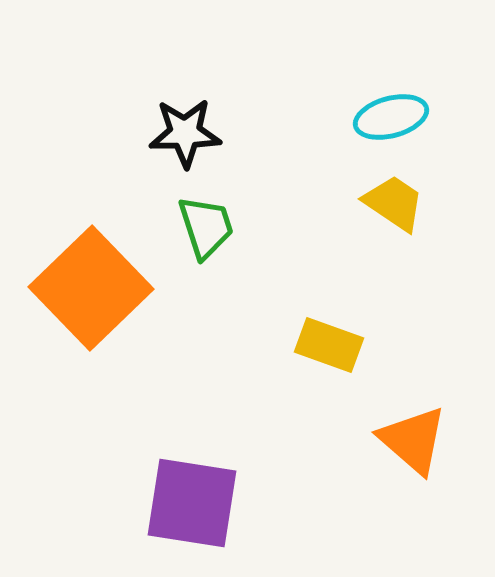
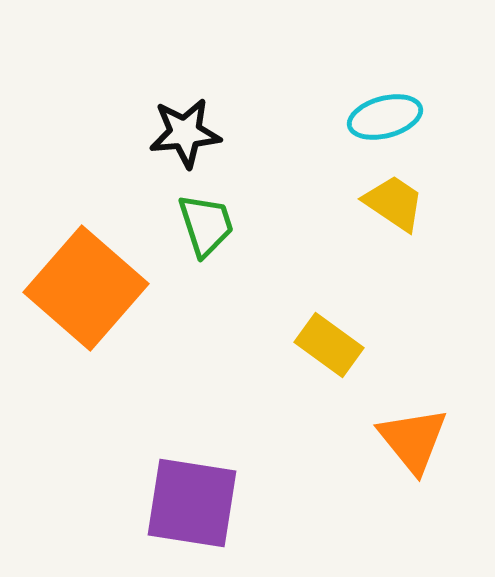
cyan ellipse: moved 6 px left
black star: rotated 4 degrees counterclockwise
green trapezoid: moved 2 px up
orange square: moved 5 px left; rotated 5 degrees counterclockwise
yellow rectangle: rotated 16 degrees clockwise
orange triangle: rotated 10 degrees clockwise
